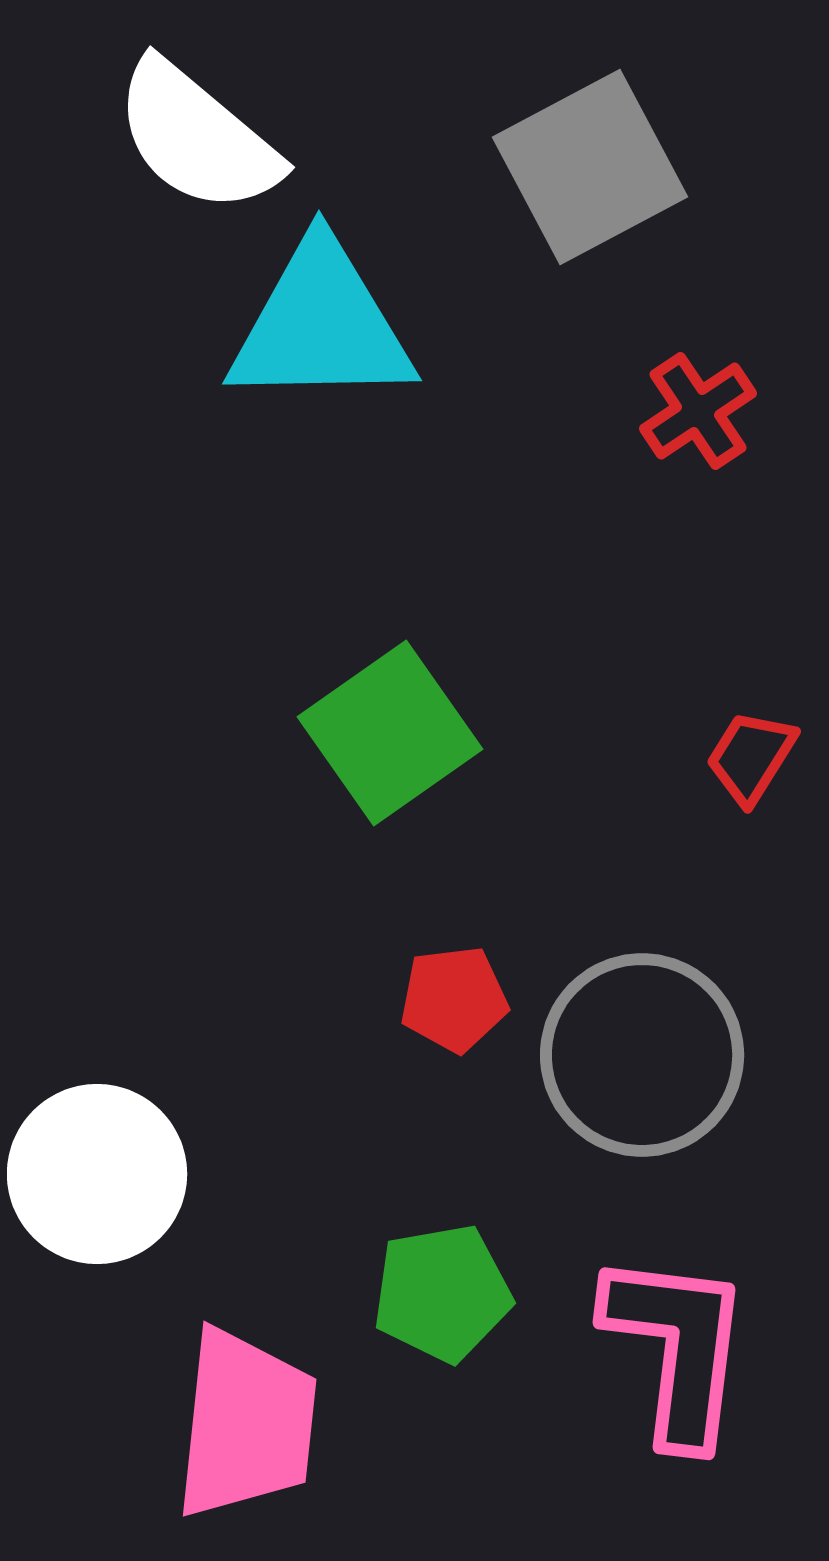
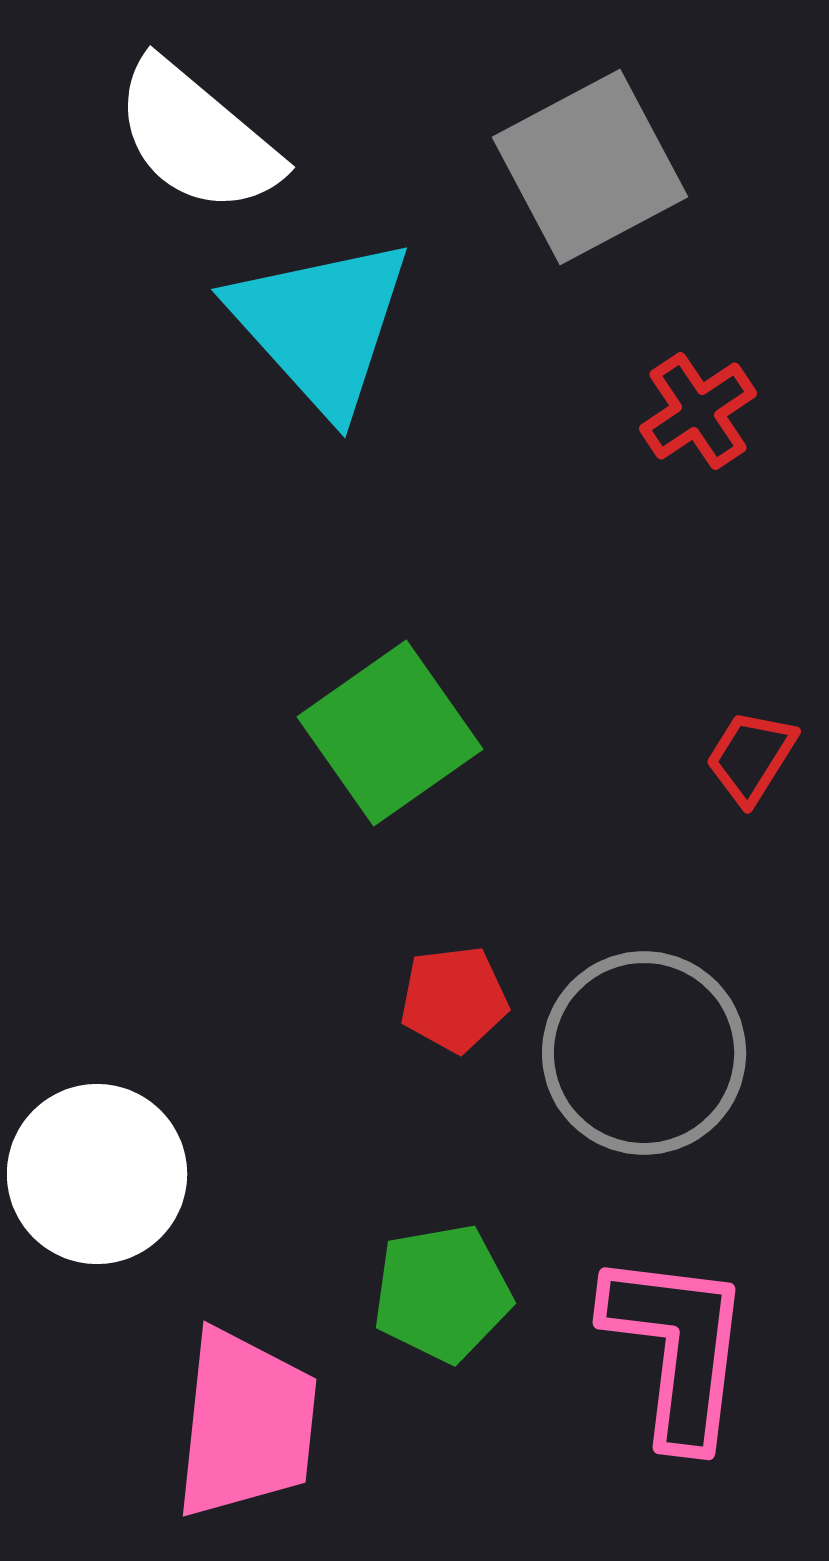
cyan triangle: rotated 49 degrees clockwise
gray circle: moved 2 px right, 2 px up
